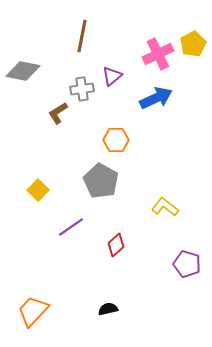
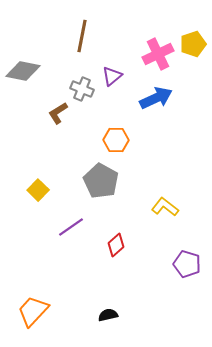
yellow pentagon: rotated 10 degrees clockwise
gray cross: rotated 30 degrees clockwise
black semicircle: moved 6 px down
